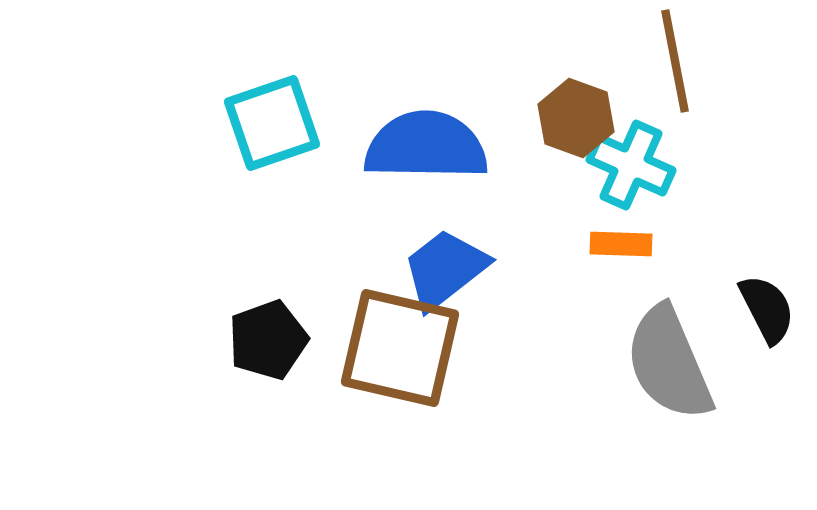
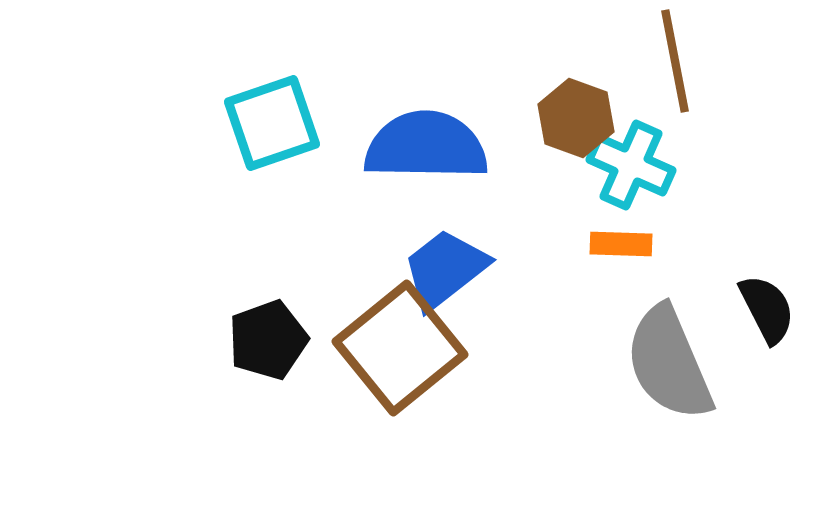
brown square: rotated 38 degrees clockwise
